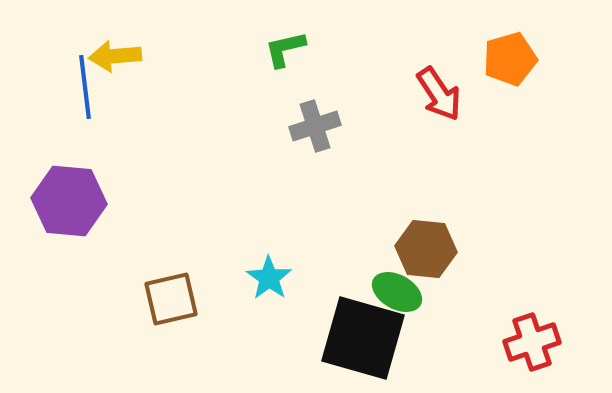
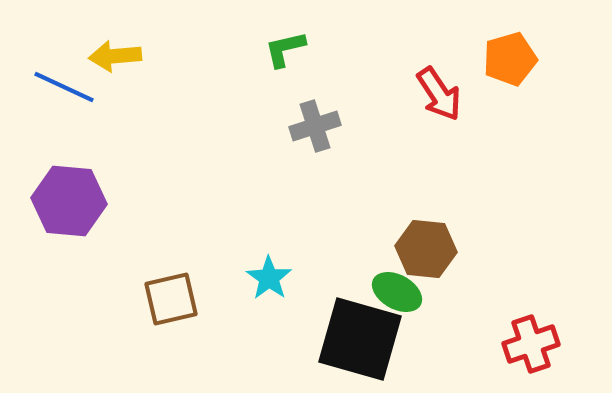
blue line: moved 21 px left; rotated 58 degrees counterclockwise
black square: moved 3 px left, 1 px down
red cross: moved 1 px left, 2 px down
